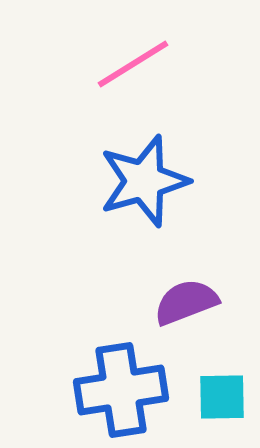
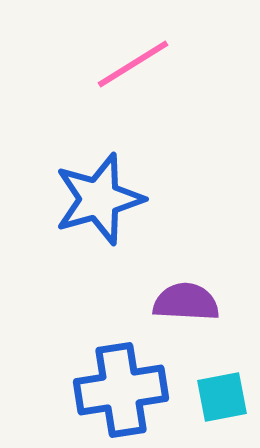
blue star: moved 45 px left, 18 px down
purple semicircle: rotated 24 degrees clockwise
cyan square: rotated 10 degrees counterclockwise
